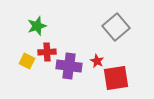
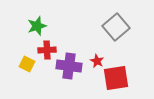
red cross: moved 2 px up
yellow square: moved 3 px down
